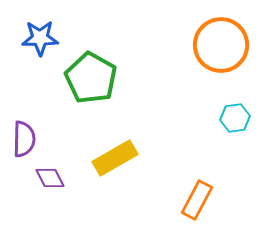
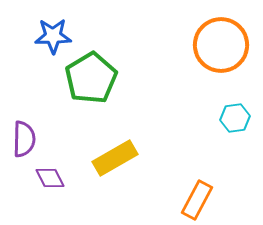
blue star: moved 13 px right, 2 px up
green pentagon: rotated 12 degrees clockwise
